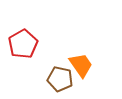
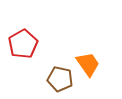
orange trapezoid: moved 7 px right, 1 px up
